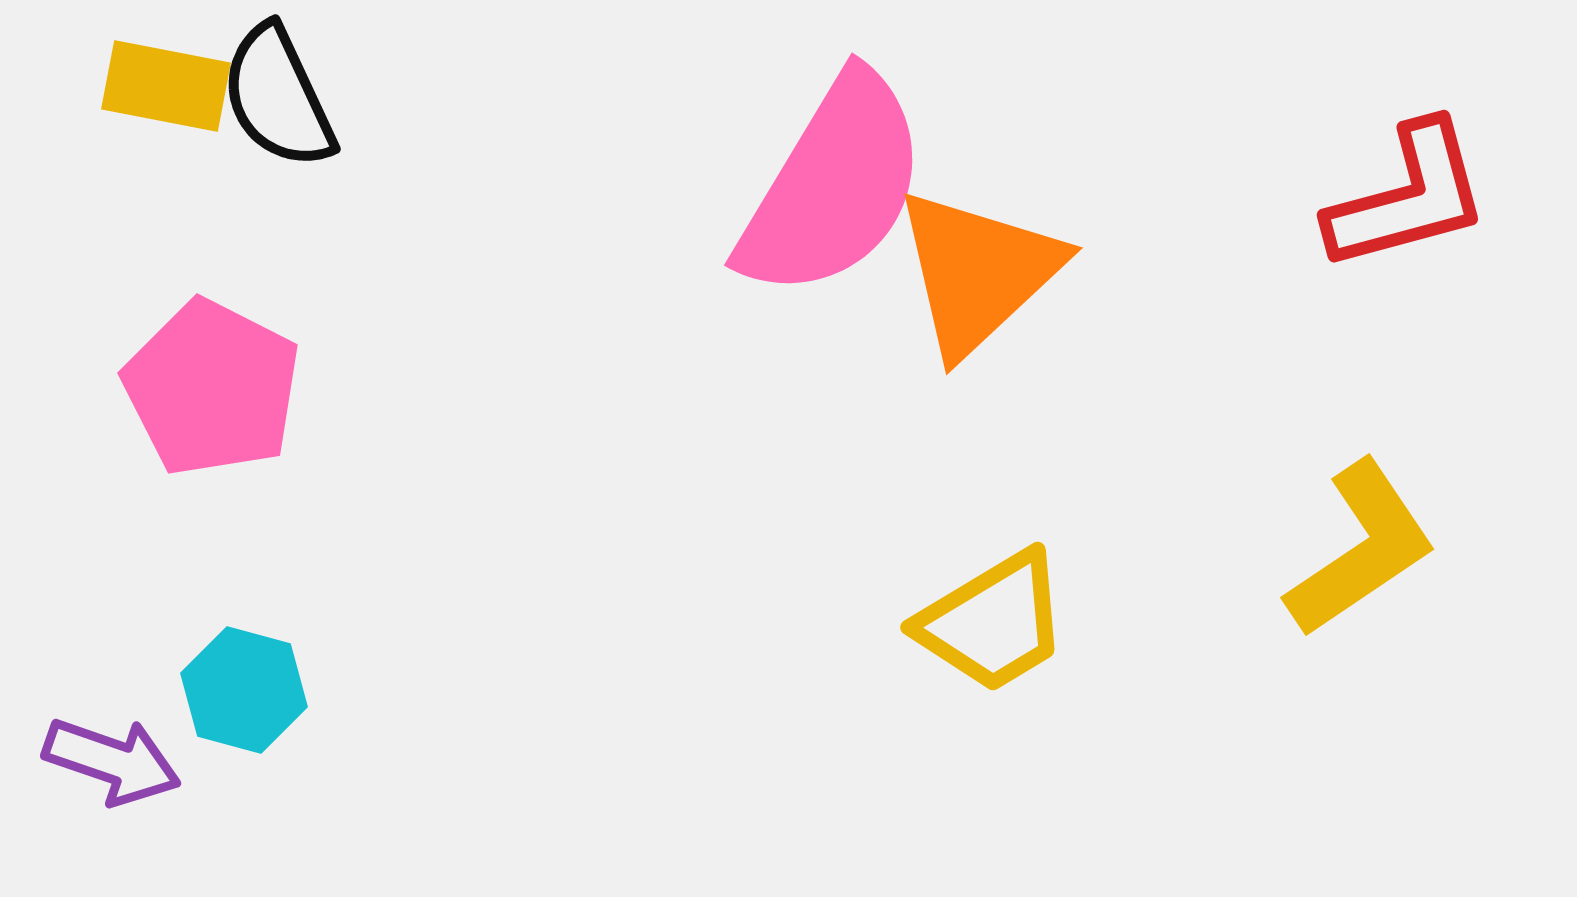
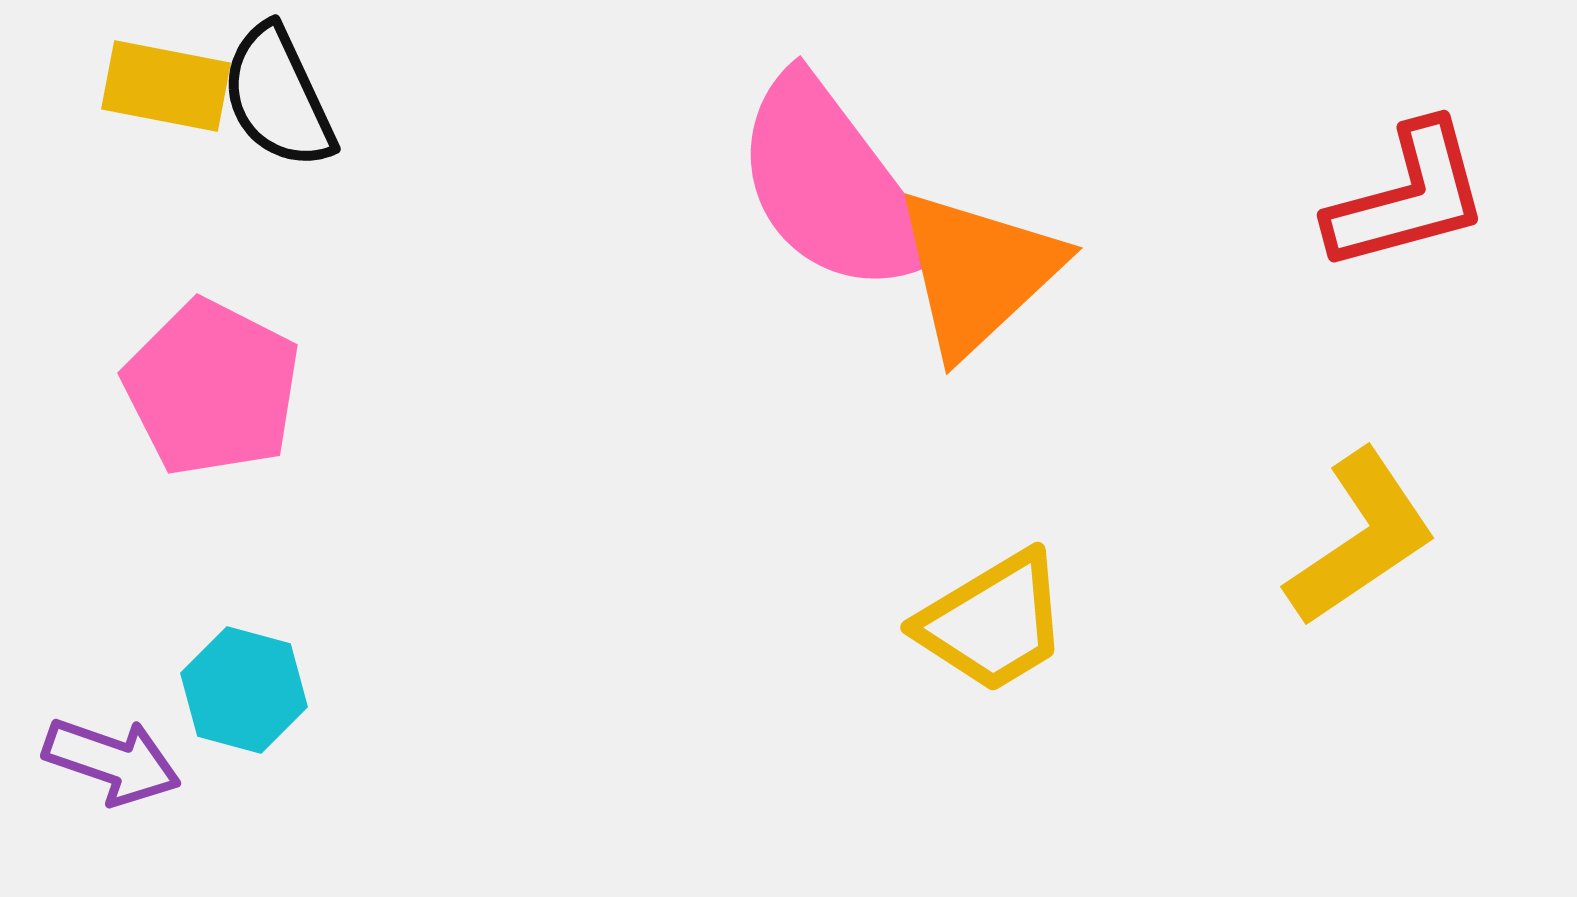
pink semicircle: rotated 112 degrees clockwise
yellow L-shape: moved 11 px up
